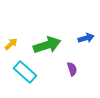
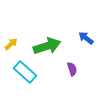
blue arrow: rotated 126 degrees counterclockwise
green arrow: moved 1 px down
